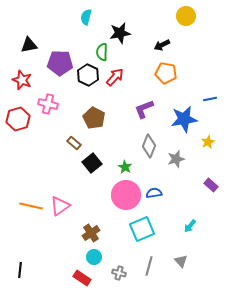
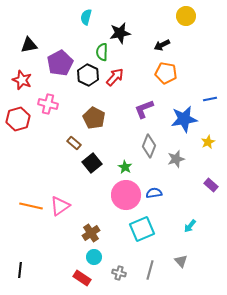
purple pentagon: rotated 30 degrees counterclockwise
gray line: moved 1 px right, 4 px down
